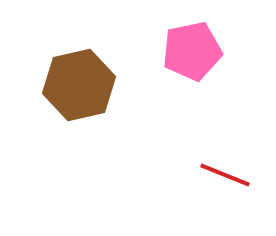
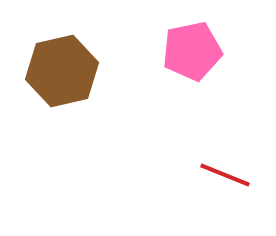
brown hexagon: moved 17 px left, 14 px up
